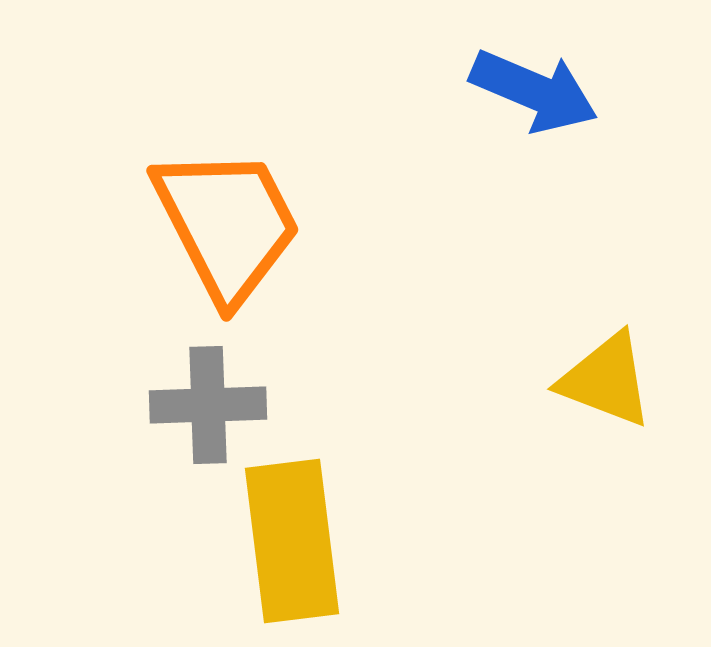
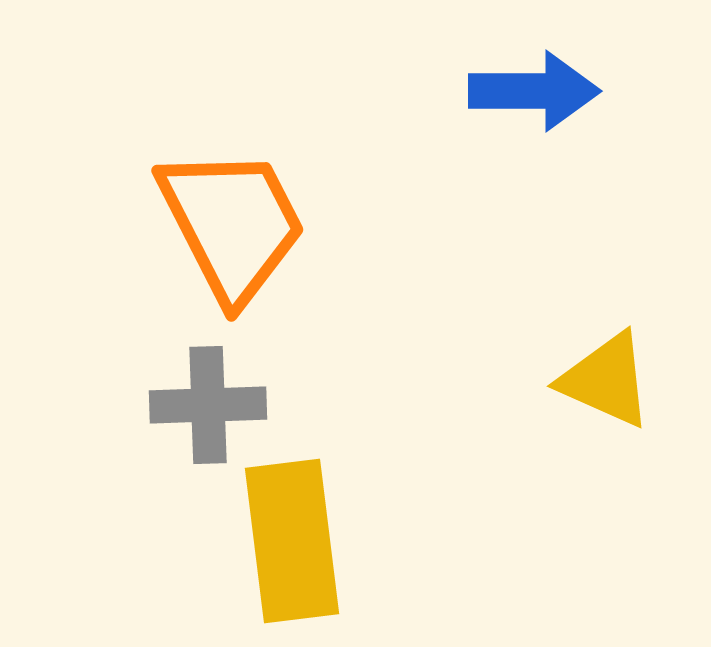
blue arrow: rotated 23 degrees counterclockwise
orange trapezoid: moved 5 px right
yellow triangle: rotated 3 degrees clockwise
